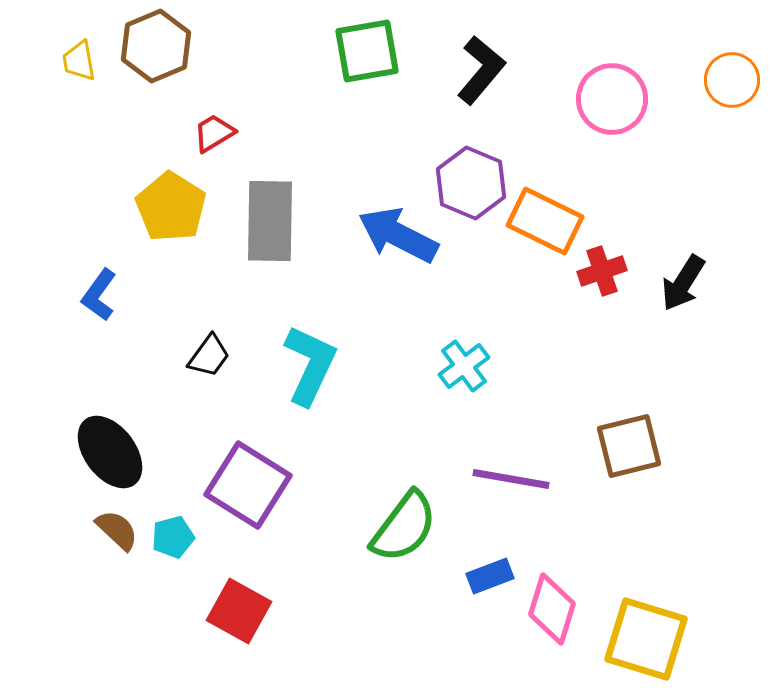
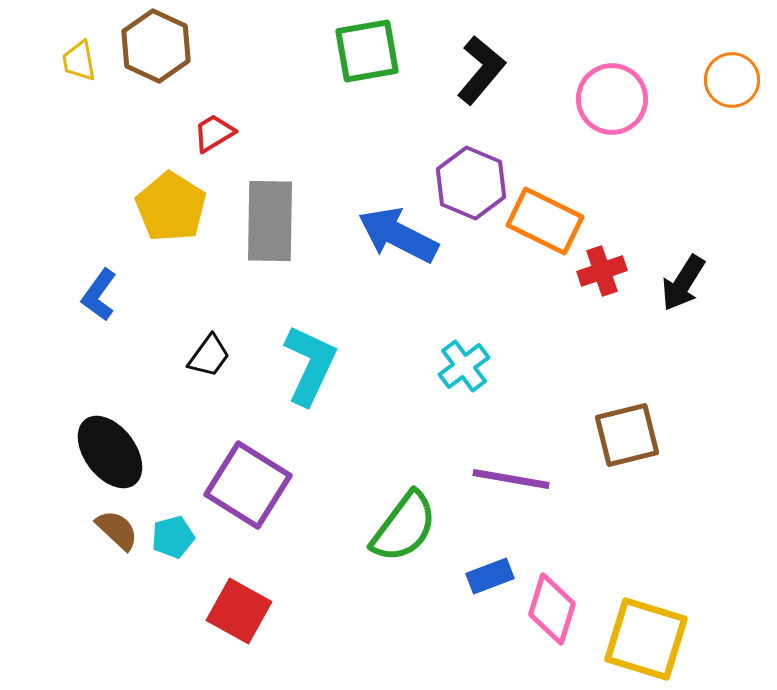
brown hexagon: rotated 12 degrees counterclockwise
brown square: moved 2 px left, 11 px up
